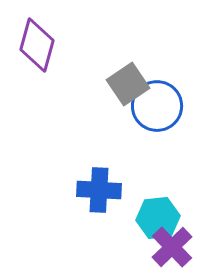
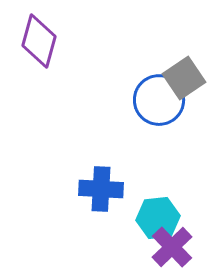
purple diamond: moved 2 px right, 4 px up
gray square: moved 56 px right, 6 px up
blue circle: moved 2 px right, 6 px up
blue cross: moved 2 px right, 1 px up
